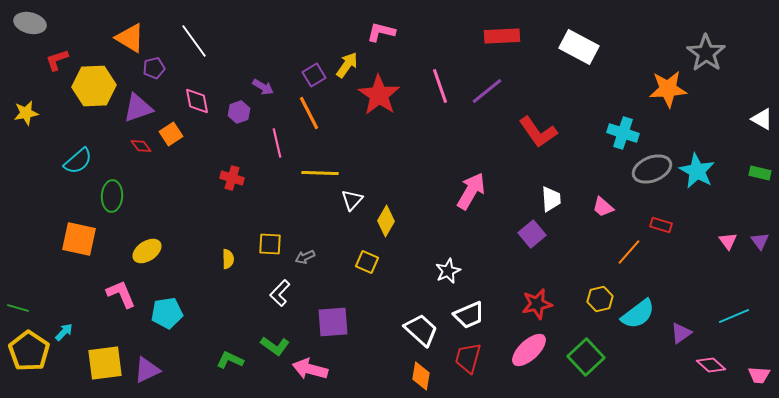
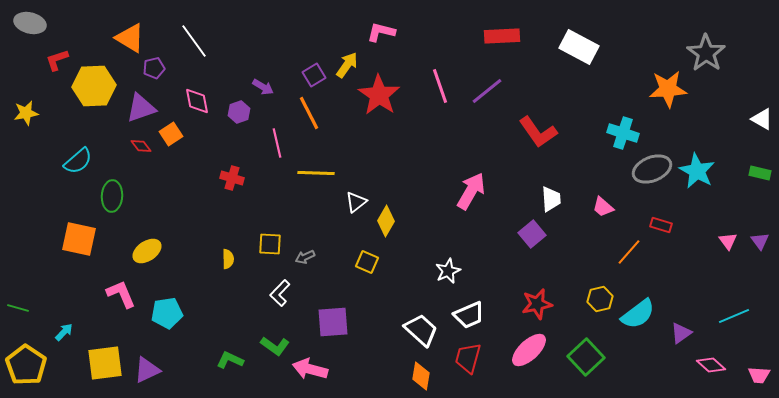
purple triangle at (138, 108): moved 3 px right
yellow line at (320, 173): moved 4 px left
white triangle at (352, 200): moved 4 px right, 2 px down; rotated 10 degrees clockwise
yellow pentagon at (29, 351): moved 3 px left, 14 px down
